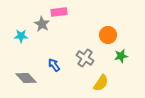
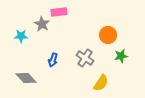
blue arrow: moved 1 px left, 5 px up; rotated 128 degrees counterclockwise
